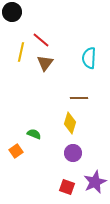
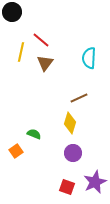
brown line: rotated 24 degrees counterclockwise
